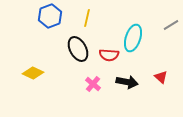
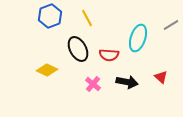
yellow line: rotated 42 degrees counterclockwise
cyan ellipse: moved 5 px right
yellow diamond: moved 14 px right, 3 px up
